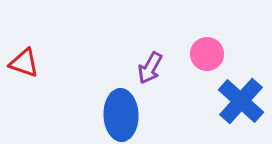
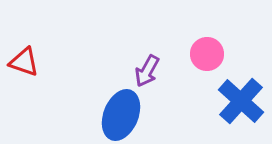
red triangle: moved 1 px up
purple arrow: moved 3 px left, 3 px down
blue ellipse: rotated 24 degrees clockwise
